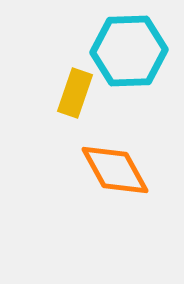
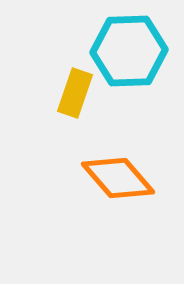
orange diamond: moved 3 px right, 8 px down; rotated 12 degrees counterclockwise
